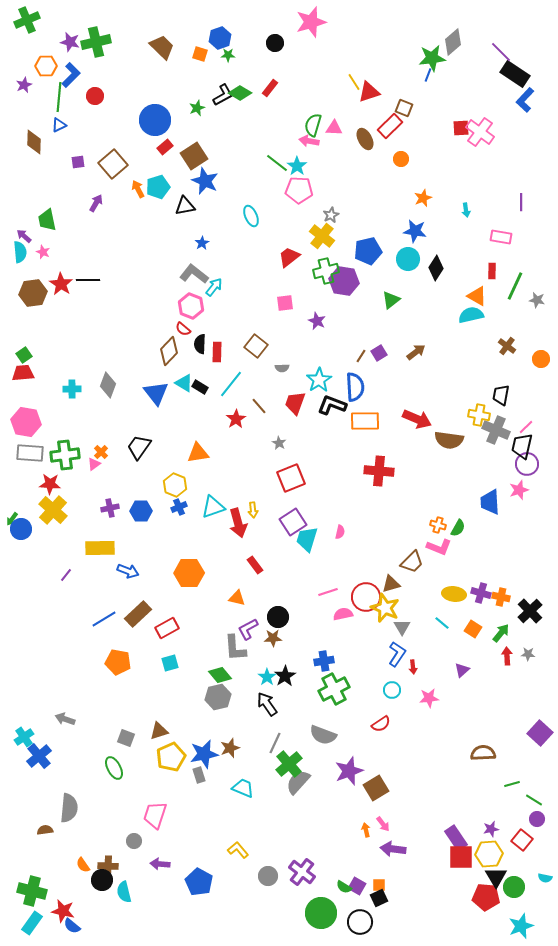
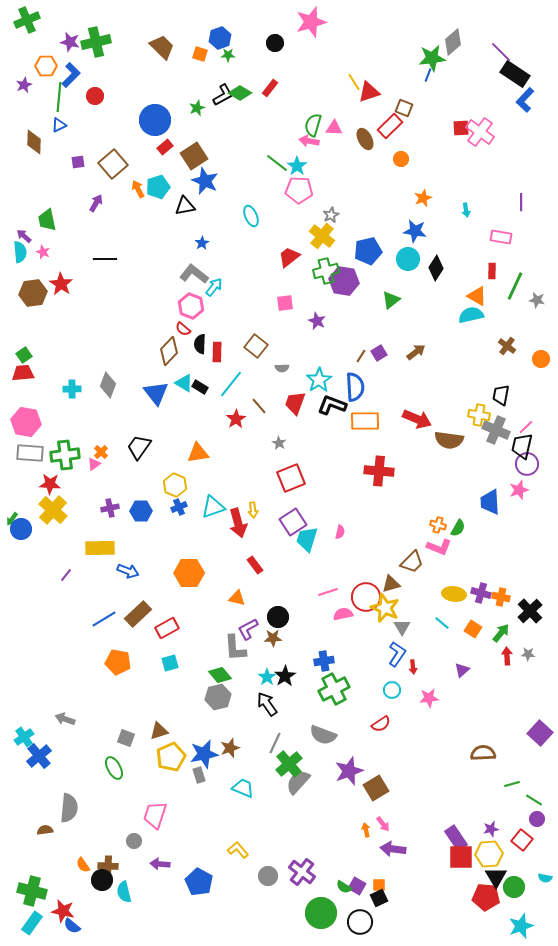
black line at (88, 280): moved 17 px right, 21 px up
